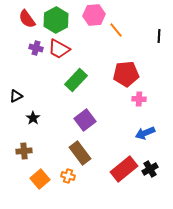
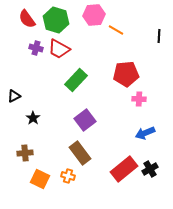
green hexagon: rotated 15 degrees counterclockwise
orange line: rotated 21 degrees counterclockwise
black triangle: moved 2 px left
brown cross: moved 1 px right, 2 px down
orange square: rotated 24 degrees counterclockwise
